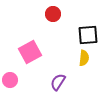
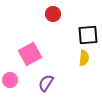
pink square: moved 2 px down
purple semicircle: moved 12 px left, 1 px down
